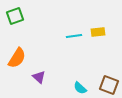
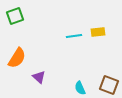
cyan semicircle: rotated 24 degrees clockwise
